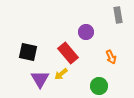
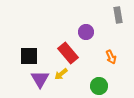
black square: moved 1 px right, 4 px down; rotated 12 degrees counterclockwise
